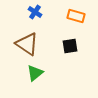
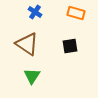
orange rectangle: moved 3 px up
green triangle: moved 3 px left, 3 px down; rotated 18 degrees counterclockwise
